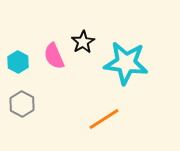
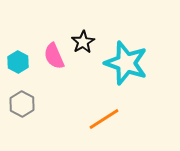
cyan star: rotated 12 degrees clockwise
